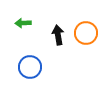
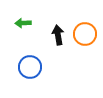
orange circle: moved 1 px left, 1 px down
